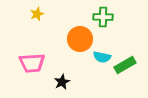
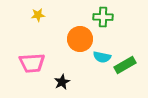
yellow star: moved 1 px right, 1 px down; rotated 16 degrees clockwise
